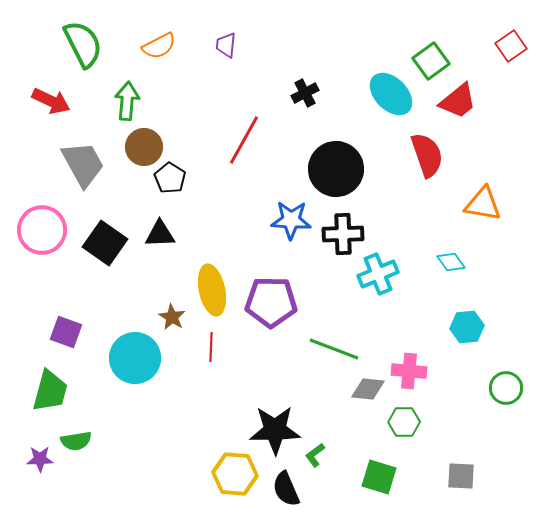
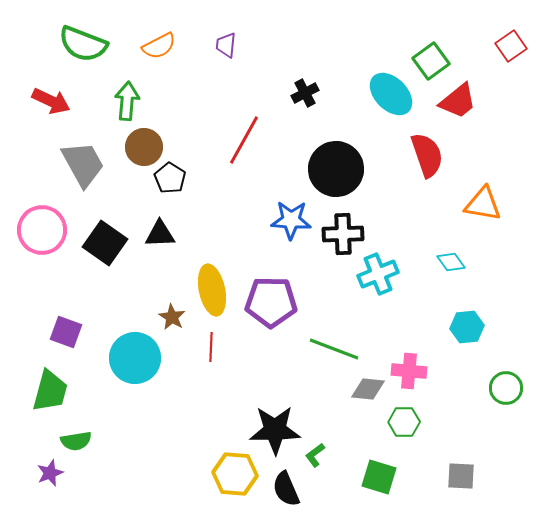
green semicircle at (83, 44): rotated 138 degrees clockwise
purple star at (40, 459): moved 10 px right, 14 px down; rotated 20 degrees counterclockwise
